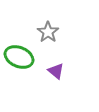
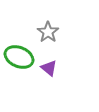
purple triangle: moved 7 px left, 3 px up
